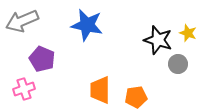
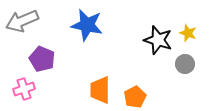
gray circle: moved 7 px right
orange pentagon: moved 1 px left; rotated 20 degrees counterclockwise
